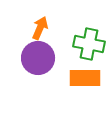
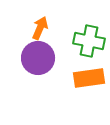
green cross: moved 3 px up
orange rectangle: moved 4 px right; rotated 8 degrees counterclockwise
